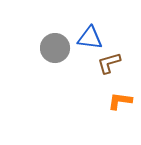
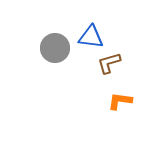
blue triangle: moved 1 px right, 1 px up
